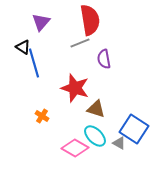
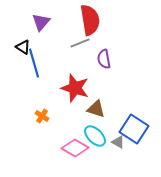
gray triangle: moved 1 px left, 1 px up
